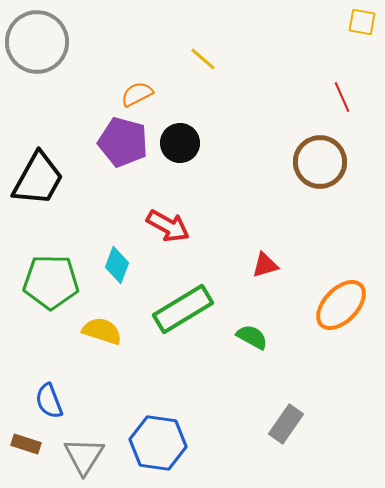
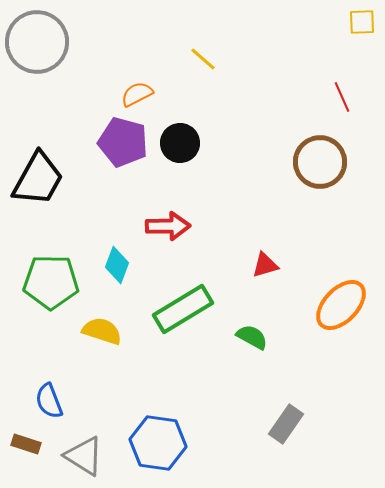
yellow square: rotated 12 degrees counterclockwise
red arrow: rotated 30 degrees counterclockwise
gray triangle: rotated 30 degrees counterclockwise
